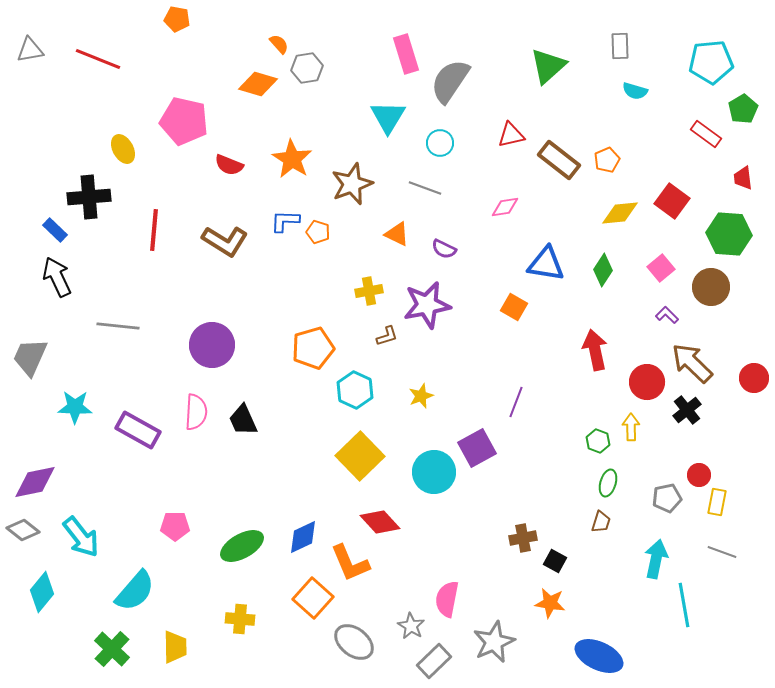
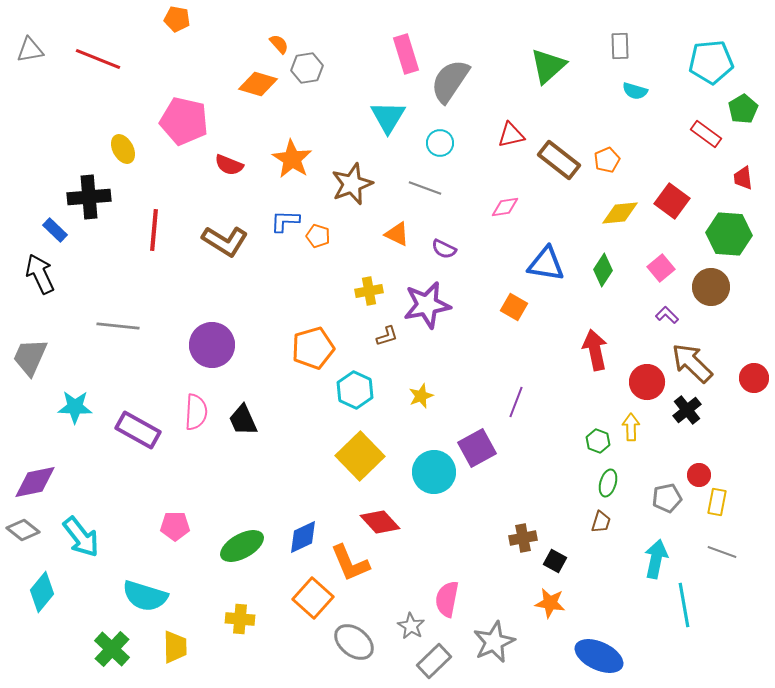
orange pentagon at (318, 232): moved 4 px down
black arrow at (57, 277): moved 17 px left, 3 px up
cyan semicircle at (135, 591): moved 10 px right, 5 px down; rotated 66 degrees clockwise
